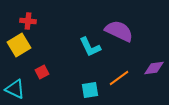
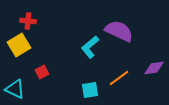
cyan L-shape: rotated 75 degrees clockwise
